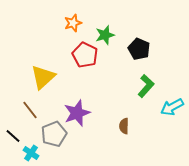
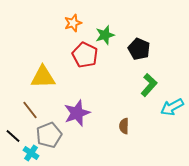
yellow triangle: rotated 40 degrees clockwise
green L-shape: moved 3 px right, 1 px up
gray pentagon: moved 5 px left, 1 px down
